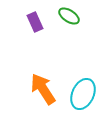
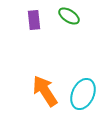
purple rectangle: moved 1 px left, 2 px up; rotated 18 degrees clockwise
orange arrow: moved 2 px right, 2 px down
